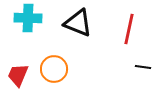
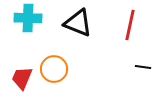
red line: moved 1 px right, 4 px up
red trapezoid: moved 4 px right, 3 px down
